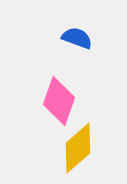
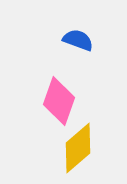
blue semicircle: moved 1 px right, 2 px down
